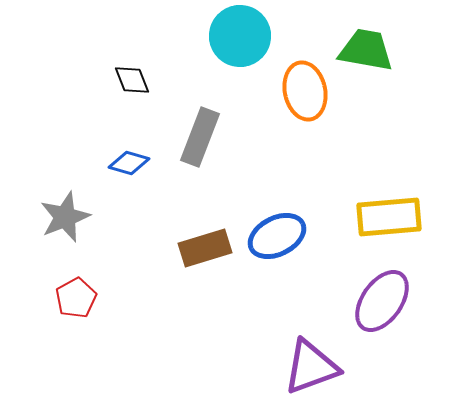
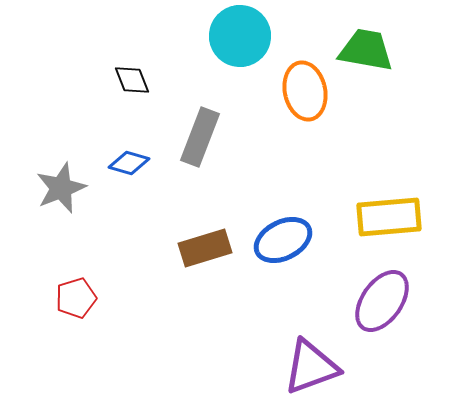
gray star: moved 4 px left, 29 px up
blue ellipse: moved 6 px right, 4 px down
red pentagon: rotated 12 degrees clockwise
